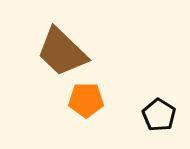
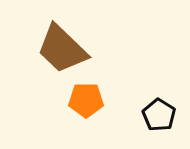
brown trapezoid: moved 3 px up
